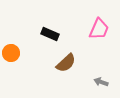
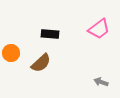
pink trapezoid: rotated 30 degrees clockwise
black rectangle: rotated 18 degrees counterclockwise
brown semicircle: moved 25 px left
